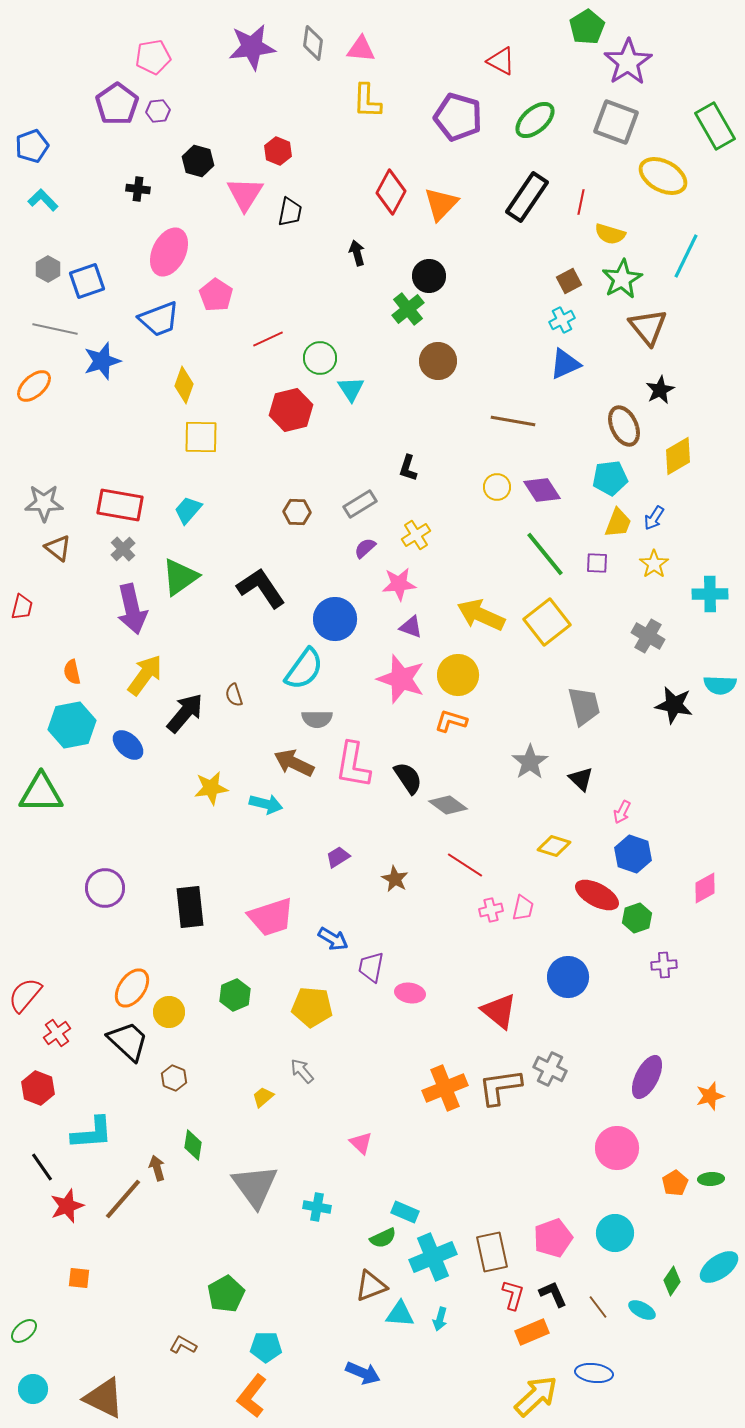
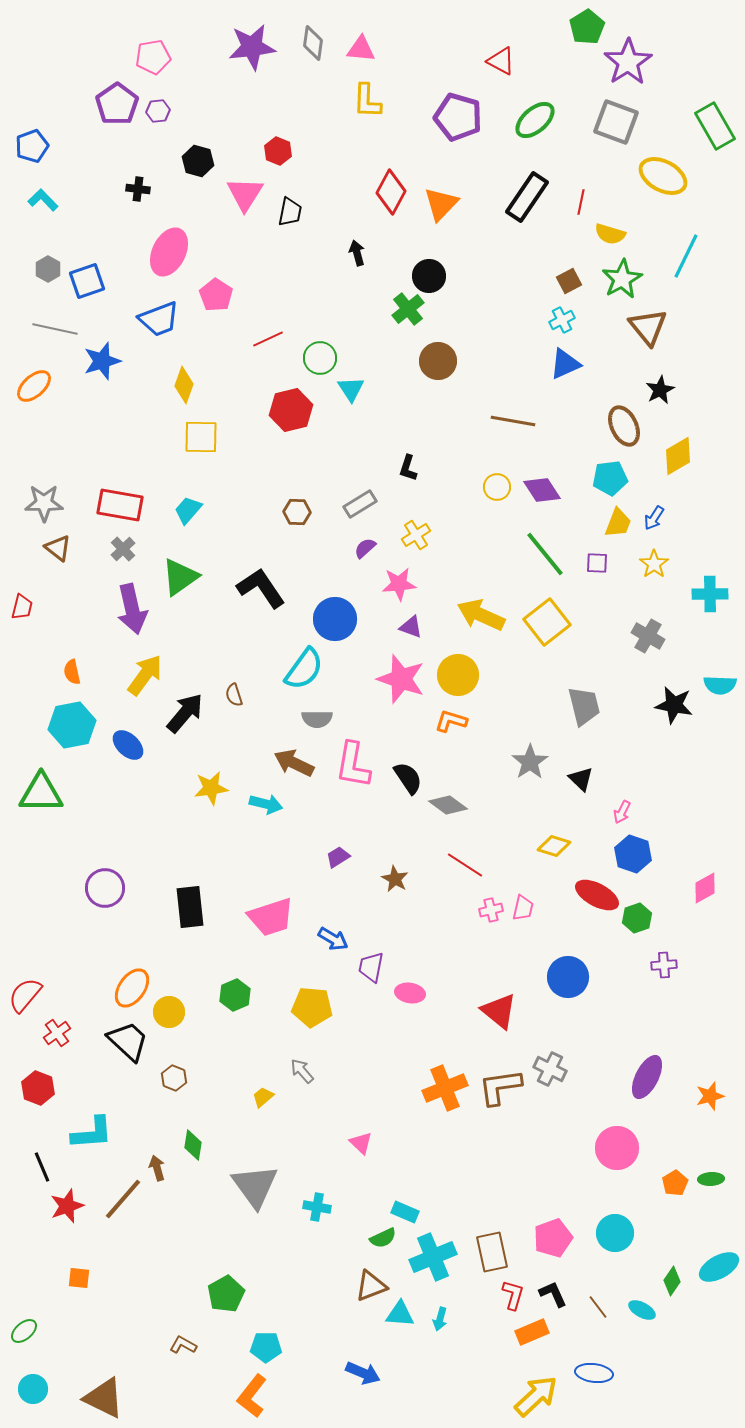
black line at (42, 1167): rotated 12 degrees clockwise
cyan ellipse at (719, 1267): rotated 6 degrees clockwise
